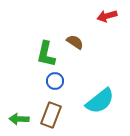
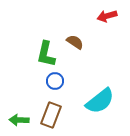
green arrow: moved 1 px down
